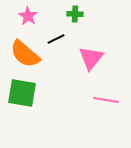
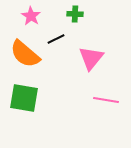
pink star: moved 3 px right
green square: moved 2 px right, 5 px down
